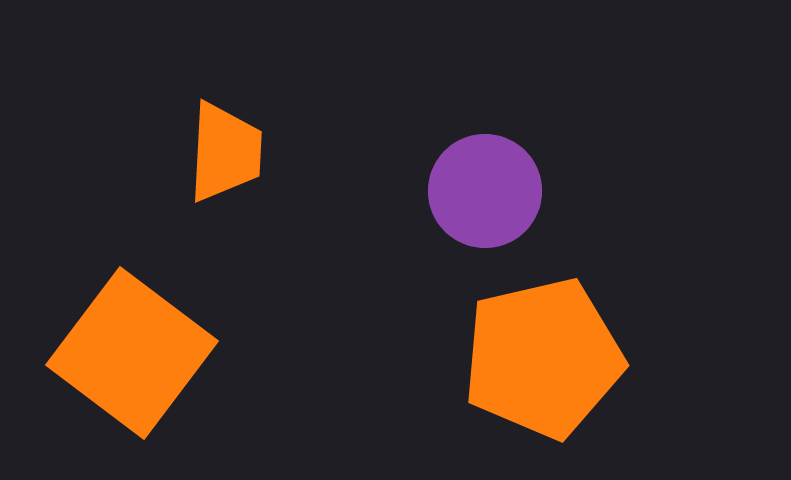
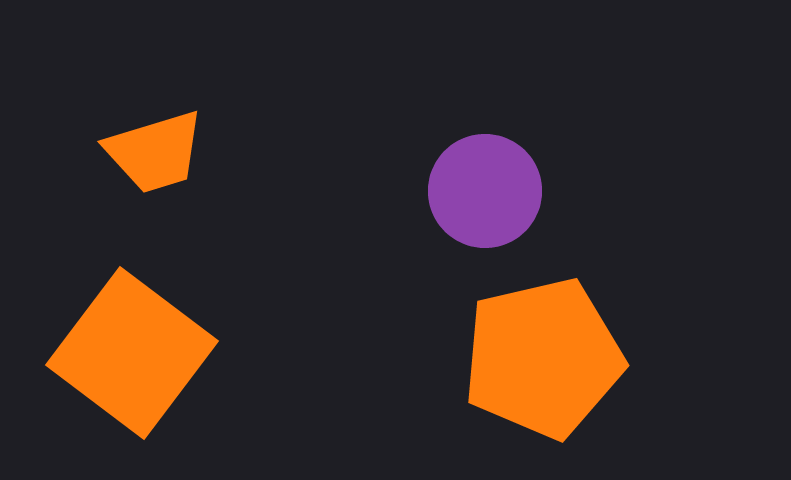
orange trapezoid: moved 70 px left; rotated 70 degrees clockwise
